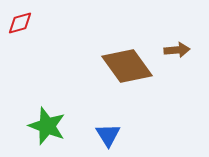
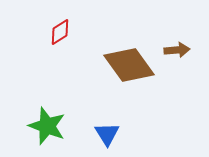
red diamond: moved 40 px right, 9 px down; rotated 16 degrees counterclockwise
brown diamond: moved 2 px right, 1 px up
blue triangle: moved 1 px left, 1 px up
